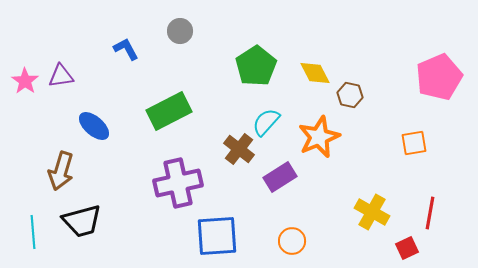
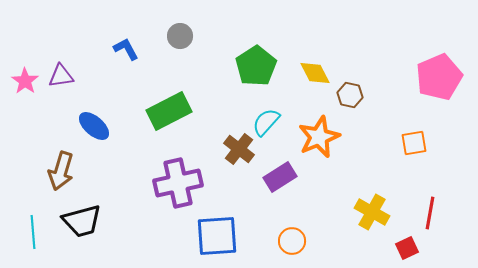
gray circle: moved 5 px down
